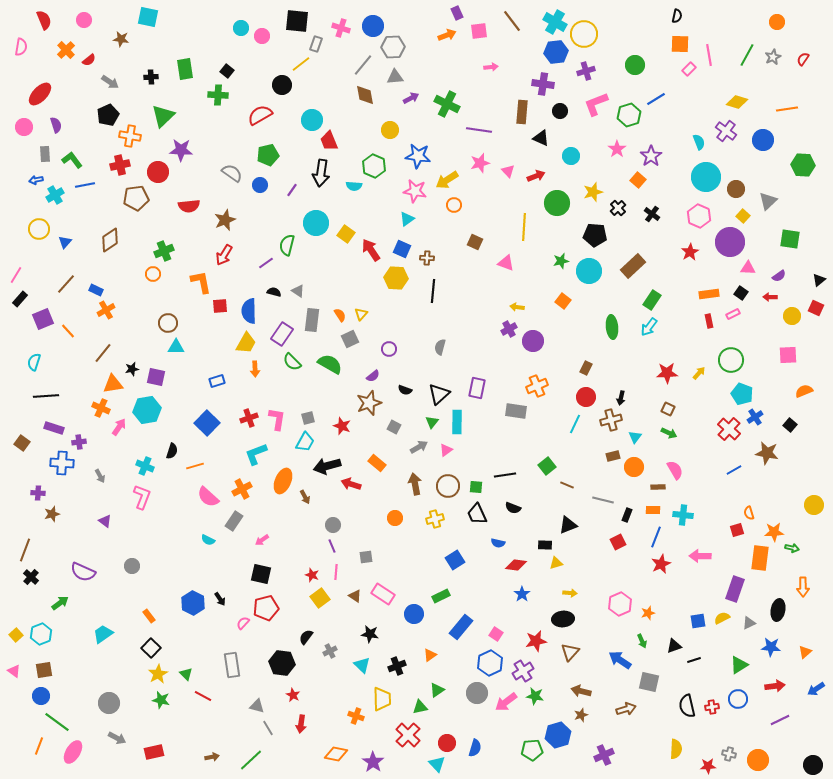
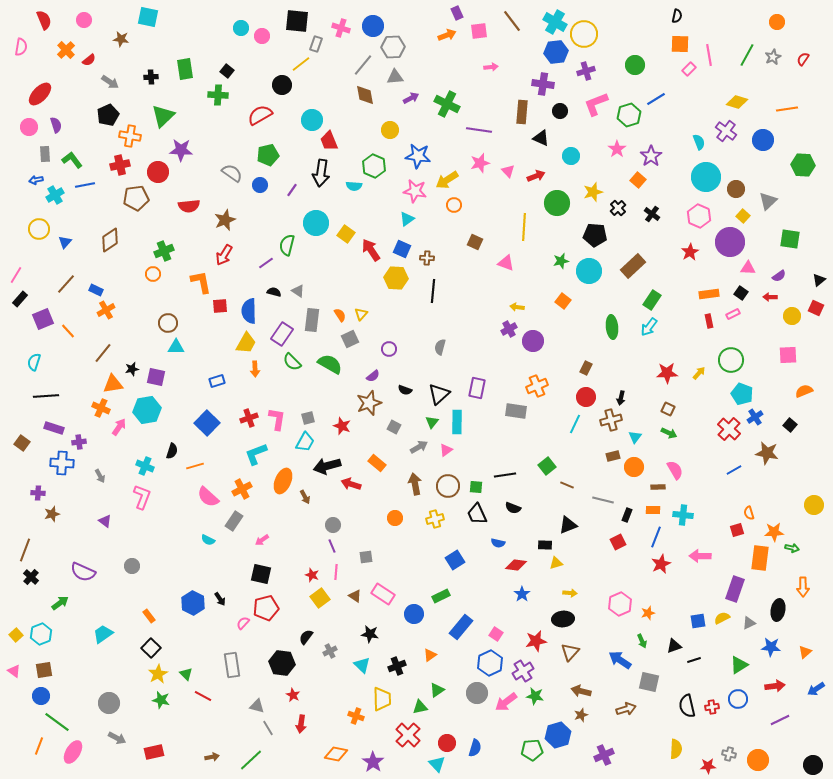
pink circle at (24, 127): moved 5 px right
